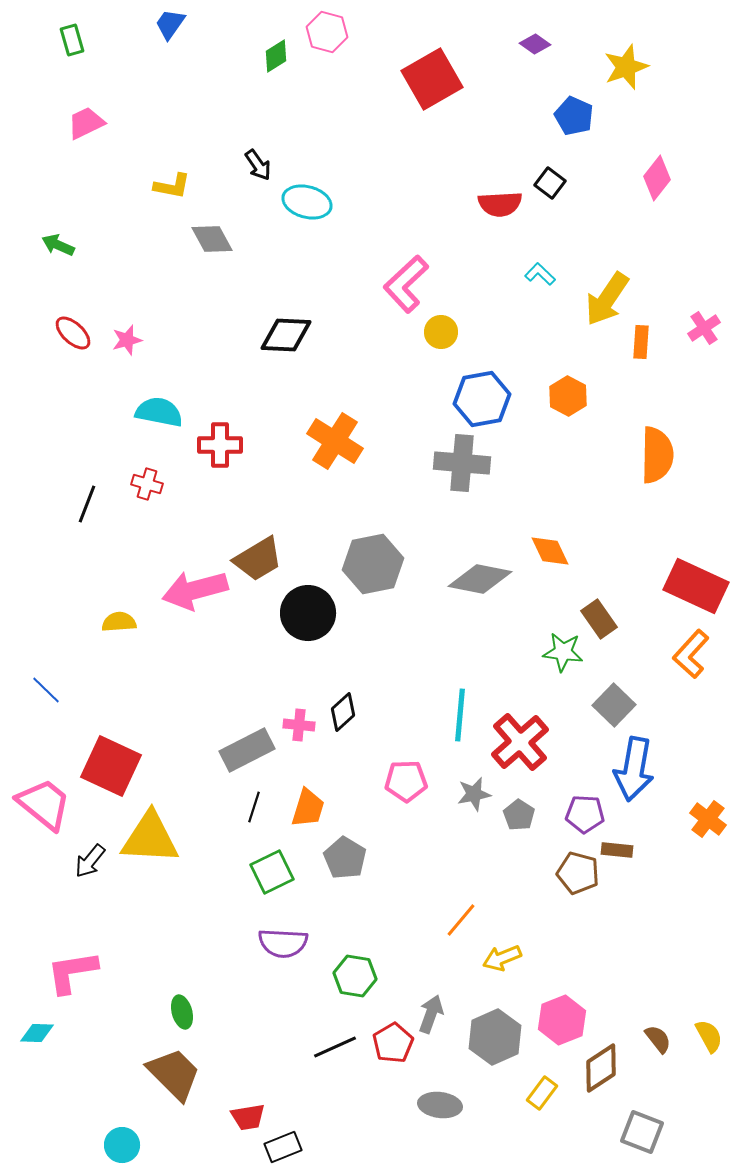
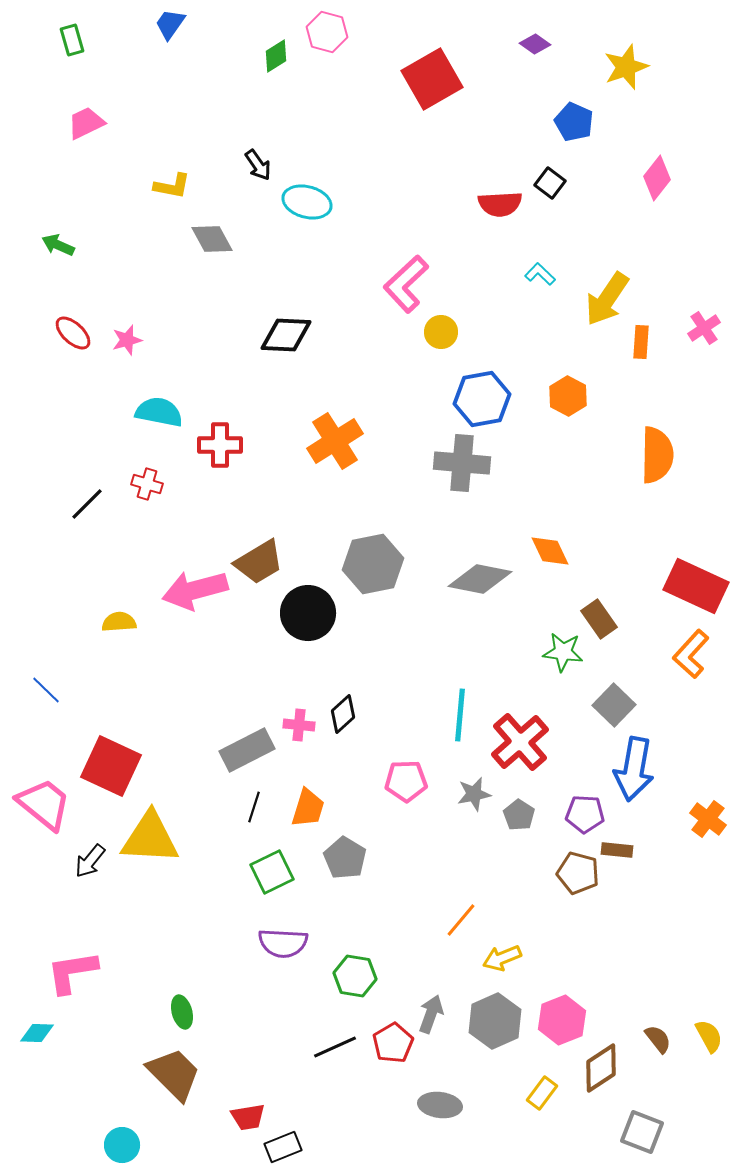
blue pentagon at (574, 116): moved 6 px down
orange cross at (335, 441): rotated 26 degrees clockwise
black line at (87, 504): rotated 24 degrees clockwise
brown trapezoid at (258, 559): moved 1 px right, 3 px down
black diamond at (343, 712): moved 2 px down
gray hexagon at (495, 1037): moved 16 px up
